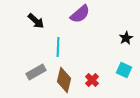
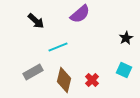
cyan line: rotated 66 degrees clockwise
gray rectangle: moved 3 px left
